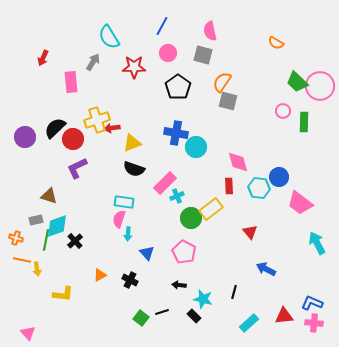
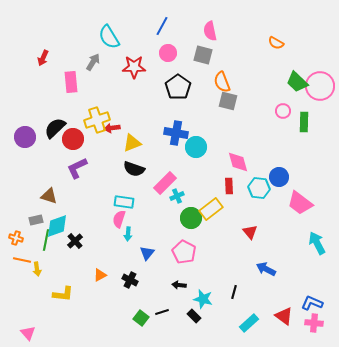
orange semicircle at (222, 82): rotated 55 degrees counterclockwise
blue triangle at (147, 253): rotated 21 degrees clockwise
red triangle at (284, 316): rotated 42 degrees clockwise
